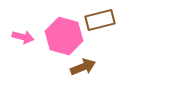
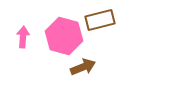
pink arrow: rotated 100 degrees counterclockwise
